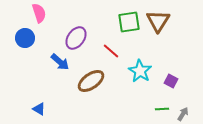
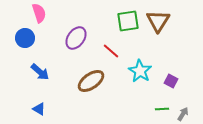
green square: moved 1 px left, 1 px up
blue arrow: moved 20 px left, 10 px down
